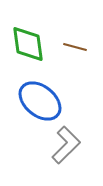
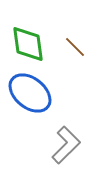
brown line: rotated 30 degrees clockwise
blue ellipse: moved 10 px left, 8 px up
